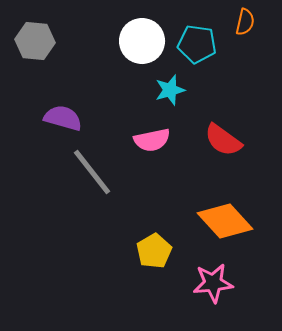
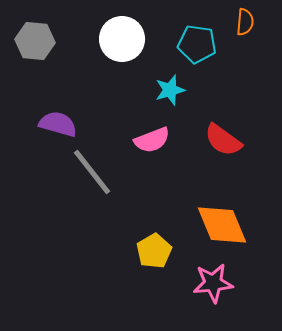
orange semicircle: rotated 8 degrees counterclockwise
white circle: moved 20 px left, 2 px up
purple semicircle: moved 5 px left, 6 px down
pink semicircle: rotated 9 degrees counterclockwise
orange diamond: moved 3 px left, 4 px down; rotated 20 degrees clockwise
